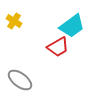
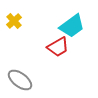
yellow cross: rotated 14 degrees clockwise
